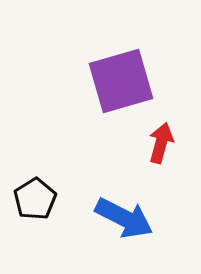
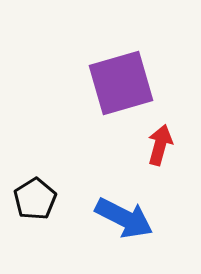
purple square: moved 2 px down
red arrow: moved 1 px left, 2 px down
